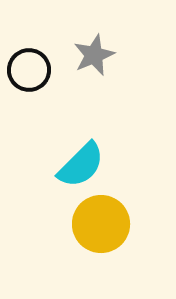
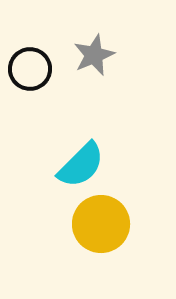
black circle: moved 1 px right, 1 px up
